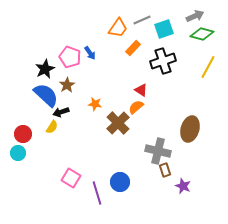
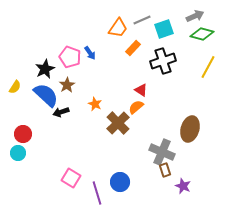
orange star: rotated 16 degrees clockwise
yellow semicircle: moved 37 px left, 40 px up
gray cross: moved 4 px right, 1 px down; rotated 10 degrees clockwise
